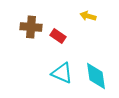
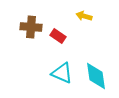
yellow arrow: moved 4 px left
